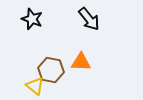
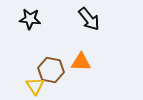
black star: moved 2 px left; rotated 15 degrees counterclockwise
yellow triangle: rotated 18 degrees clockwise
